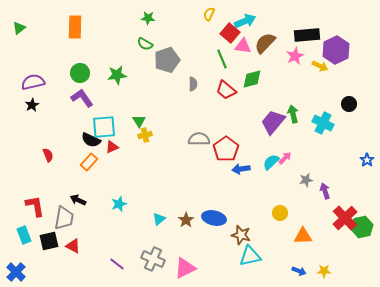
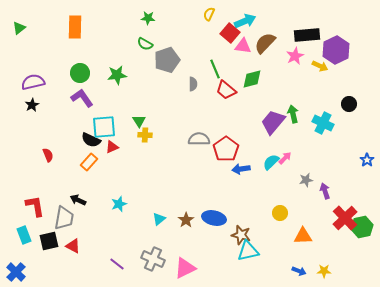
green line at (222, 59): moved 7 px left, 10 px down
yellow cross at (145, 135): rotated 16 degrees clockwise
cyan triangle at (250, 256): moved 2 px left, 5 px up
